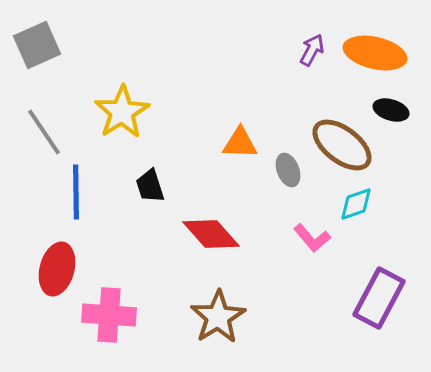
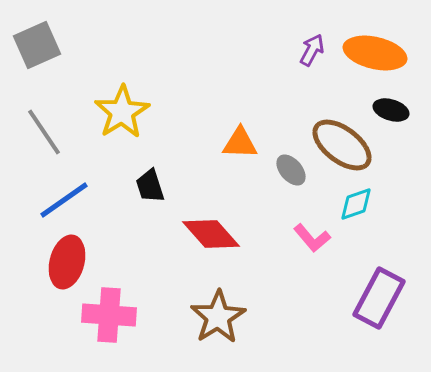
gray ellipse: moved 3 px right; rotated 20 degrees counterclockwise
blue line: moved 12 px left, 8 px down; rotated 56 degrees clockwise
red ellipse: moved 10 px right, 7 px up
